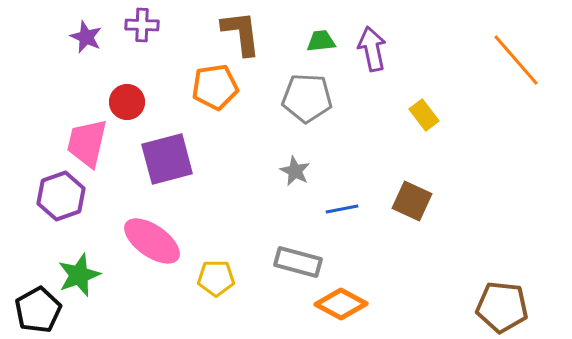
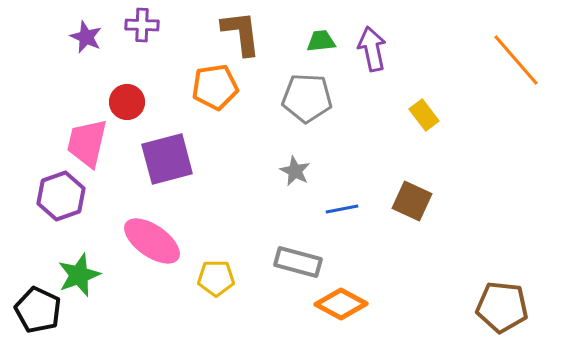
black pentagon: rotated 18 degrees counterclockwise
